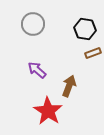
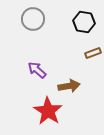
gray circle: moved 5 px up
black hexagon: moved 1 px left, 7 px up
brown arrow: rotated 60 degrees clockwise
